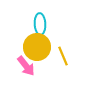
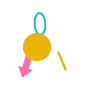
yellow line: moved 1 px left, 5 px down
pink arrow: rotated 55 degrees clockwise
